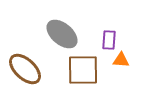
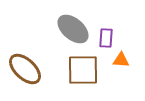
gray ellipse: moved 11 px right, 5 px up
purple rectangle: moved 3 px left, 2 px up
